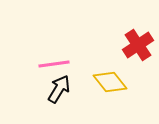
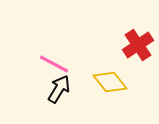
pink line: rotated 36 degrees clockwise
